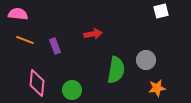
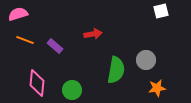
pink semicircle: rotated 24 degrees counterclockwise
purple rectangle: rotated 28 degrees counterclockwise
